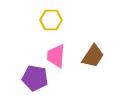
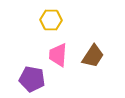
pink trapezoid: moved 2 px right, 1 px up
purple pentagon: moved 3 px left, 1 px down
